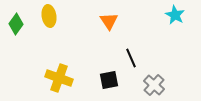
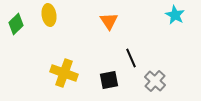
yellow ellipse: moved 1 px up
green diamond: rotated 10 degrees clockwise
yellow cross: moved 5 px right, 5 px up
gray cross: moved 1 px right, 4 px up
